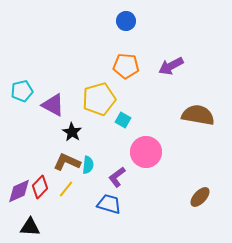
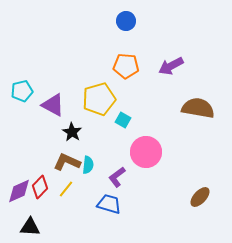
brown semicircle: moved 7 px up
